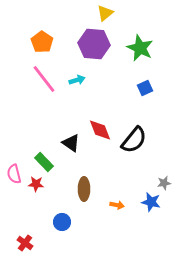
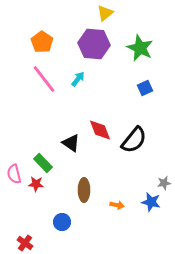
cyan arrow: moved 1 px right, 1 px up; rotated 35 degrees counterclockwise
green rectangle: moved 1 px left, 1 px down
brown ellipse: moved 1 px down
